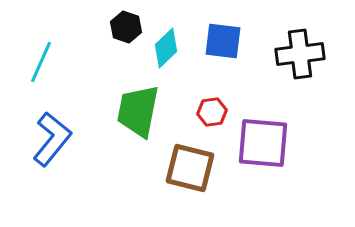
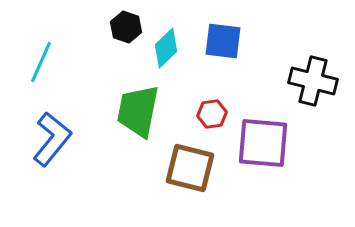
black cross: moved 13 px right, 27 px down; rotated 21 degrees clockwise
red hexagon: moved 2 px down
